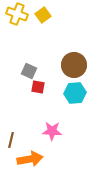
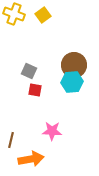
yellow cross: moved 3 px left
red square: moved 3 px left, 3 px down
cyan hexagon: moved 3 px left, 11 px up
orange arrow: moved 1 px right
